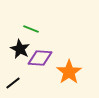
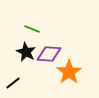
green line: moved 1 px right
black star: moved 6 px right, 3 px down
purple diamond: moved 9 px right, 4 px up
